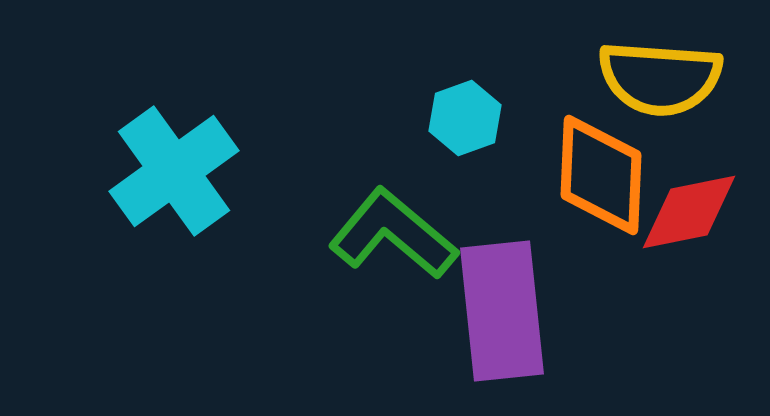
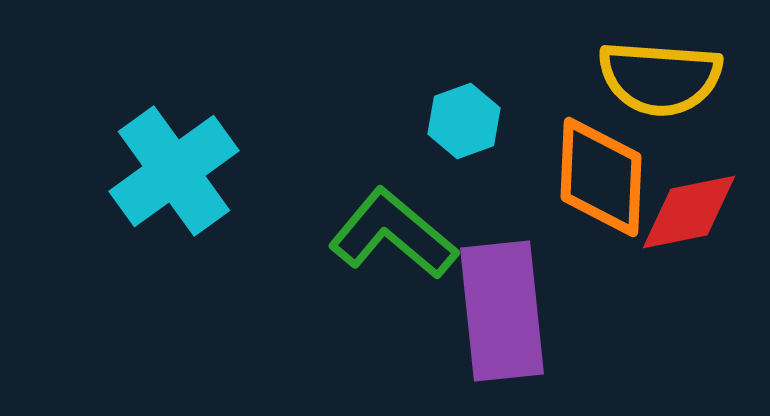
cyan hexagon: moved 1 px left, 3 px down
orange diamond: moved 2 px down
